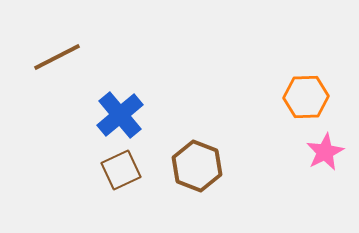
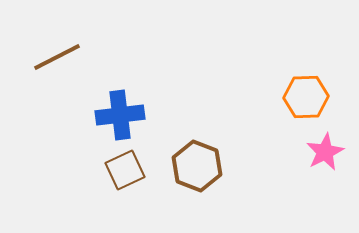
blue cross: rotated 33 degrees clockwise
brown square: moved 4 px right
